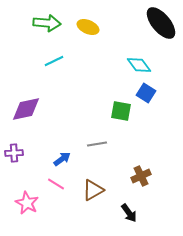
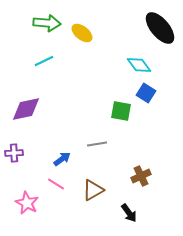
black ellipse: moved 1 px left, 5 px down
yellow ellipse: moved 6 px left, 6 px down; rotated 15 degrees clockwise
cyan line: moved 10 px left
